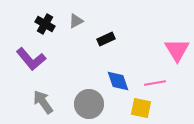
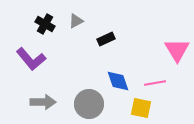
gray arrow: rotated 125 degrees clockwise
